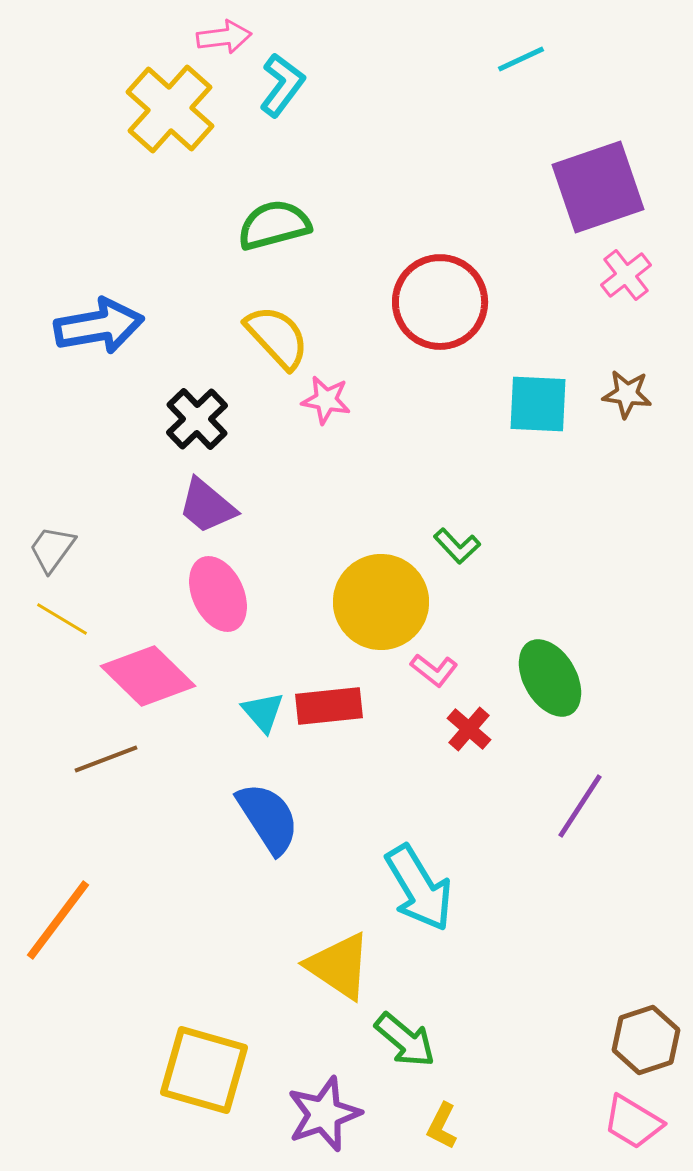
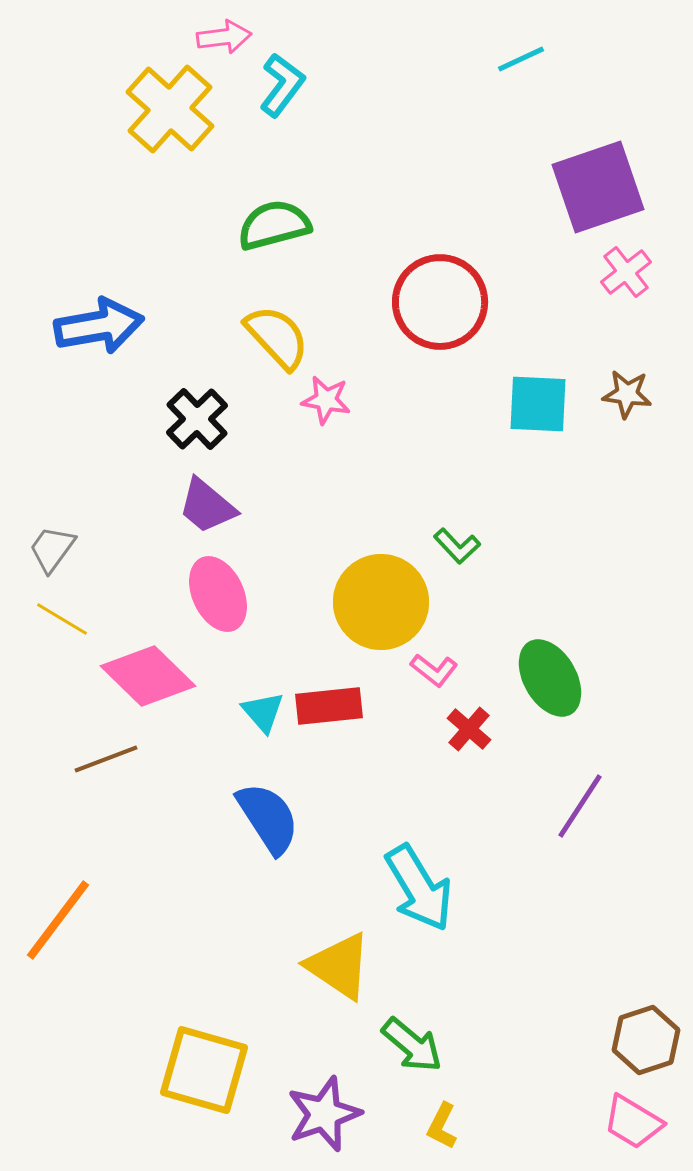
pink cross: moved 3 px up
green arrow: moved 7 px right, 5 px down
